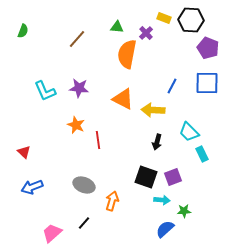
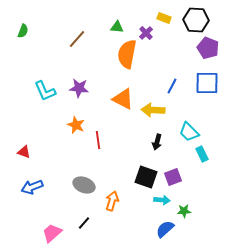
black hexagon: moved 5 px right
red triangle: rotated 24 degrees counterclockwise
